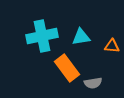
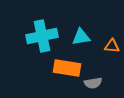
orange rectangle: rotated 44 degrees counterclockwise
